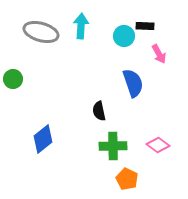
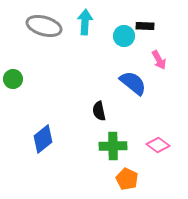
cyan arrow: moved 4 px right, 4 px up
gray ellipse: moved 3 px right, 6 px up
pink arrow: moved 6 px down
blue semicircle: rotated 32 degrees counterclockwise
